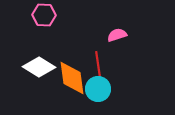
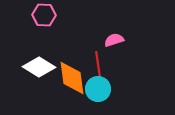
pink semicircle: moved 3 px left, 5 px down
